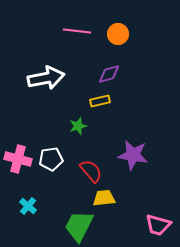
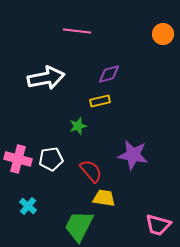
orange circle: moved 45 px right
yellow trapezoid: rotated 15 degrees clockwise
